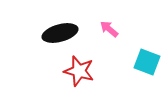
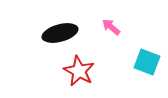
pink arrow: moved 2 px right, 2 px up
red star: rotated 12 degrees clockwise
